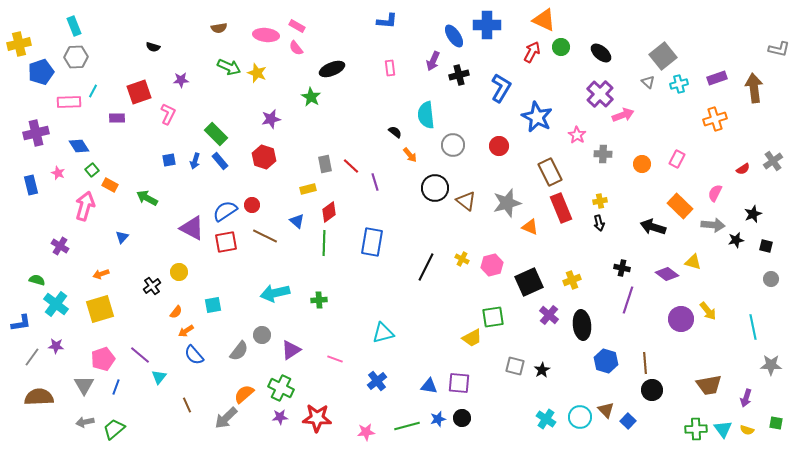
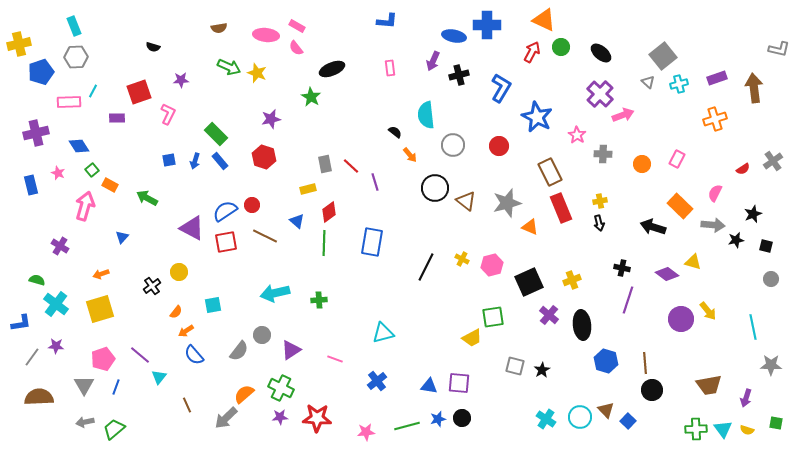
blue ellipse at (454, 36): rotated 45 degrees counterclockwise
